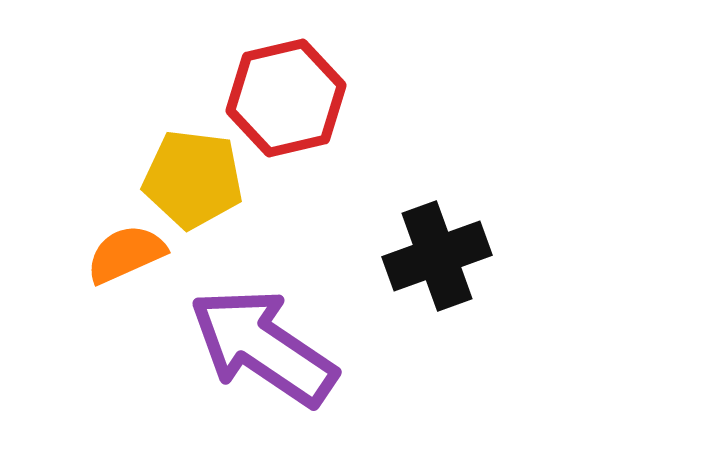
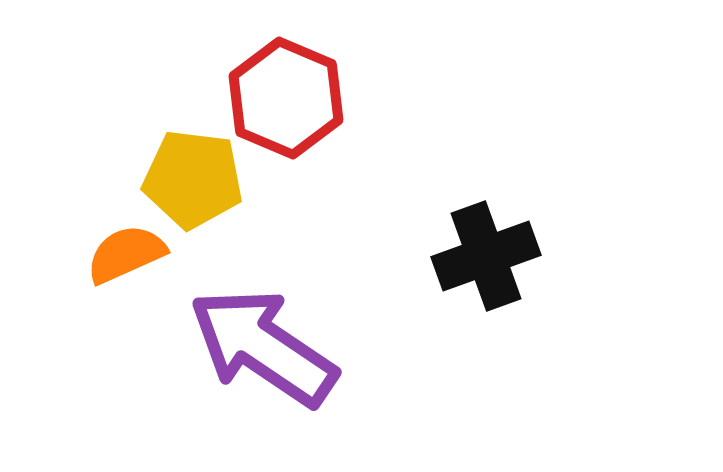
red hexagon: rotated 24 degrees counterclockwise
black cross: moved 49 px right
